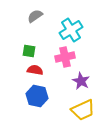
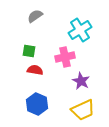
cyan cross: moved 9 px right
blue hexagon: moved 8 px down; rotated 10 degrees clockwise
